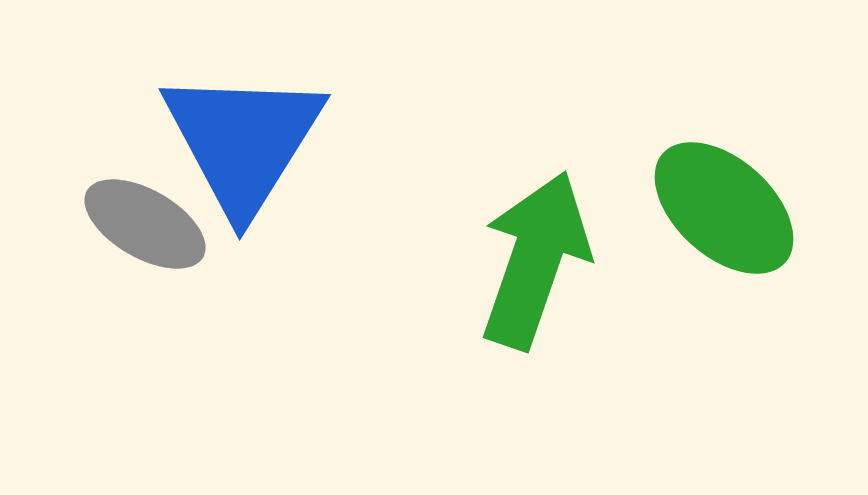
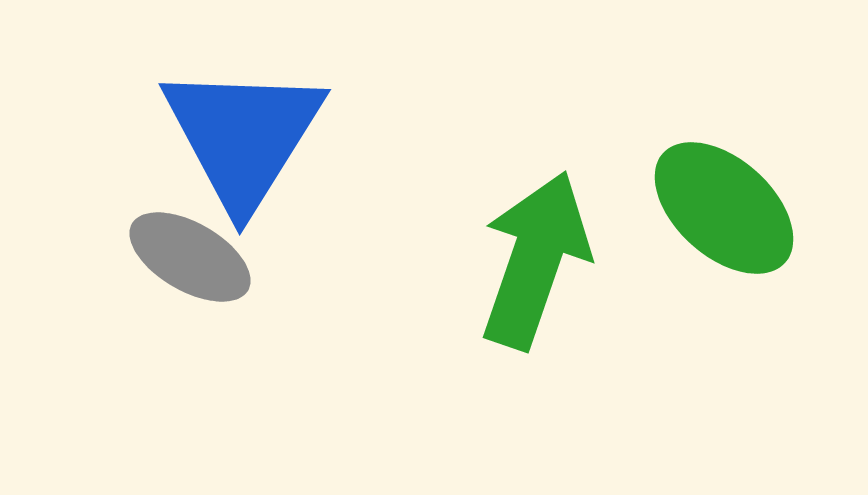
blue triangle: moved 5 px up
gray ellipse: moved 45 px right, 33 px down
